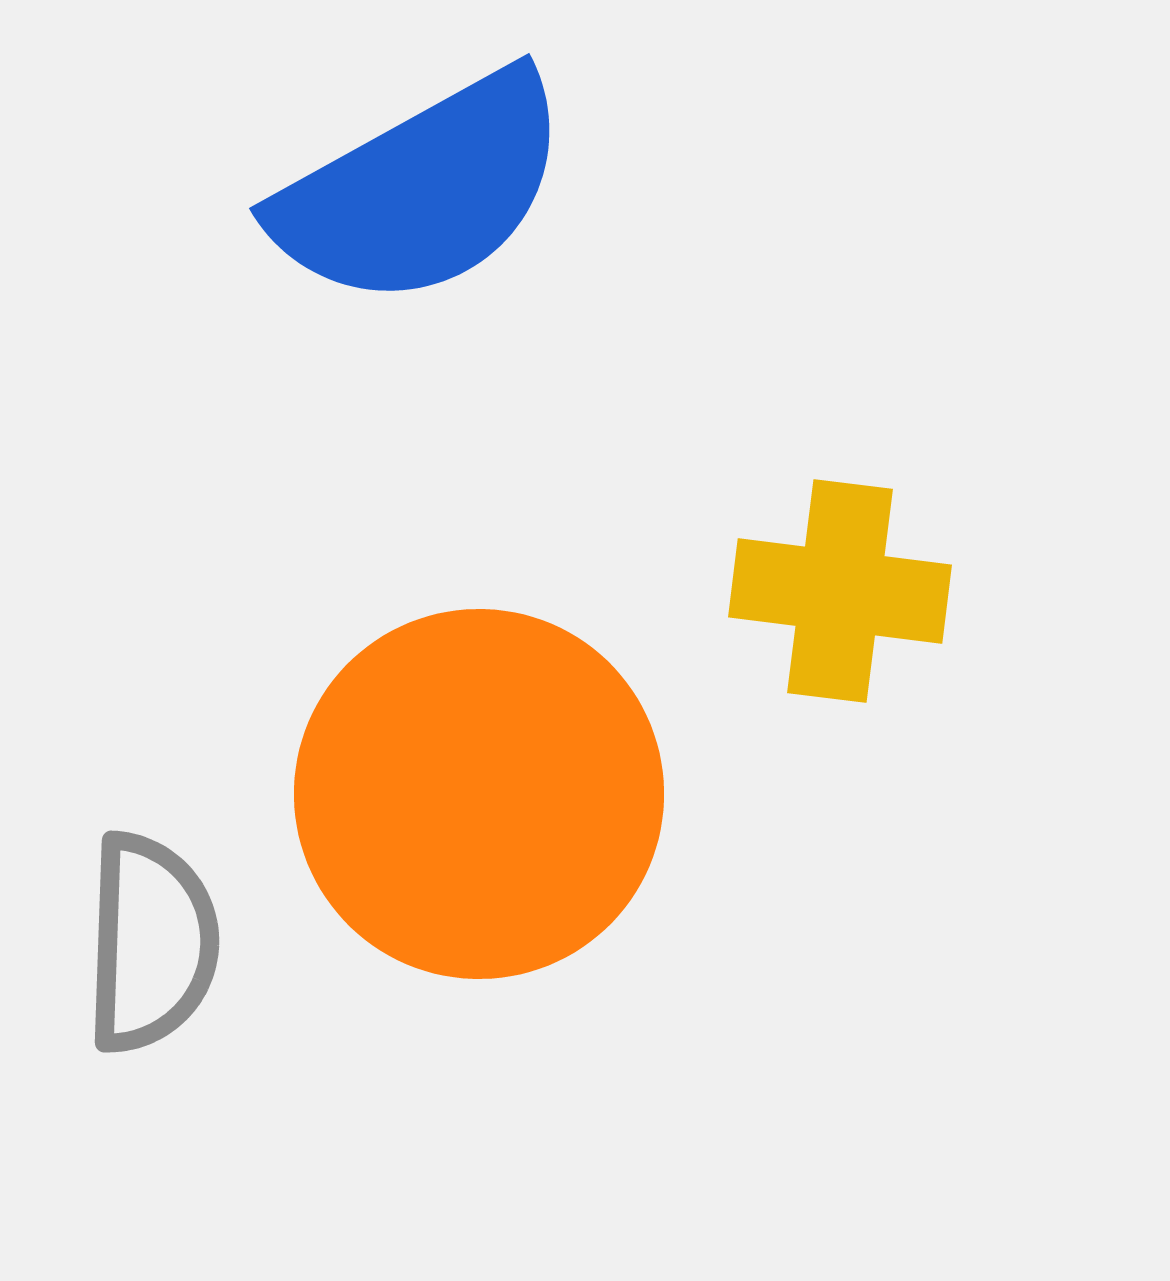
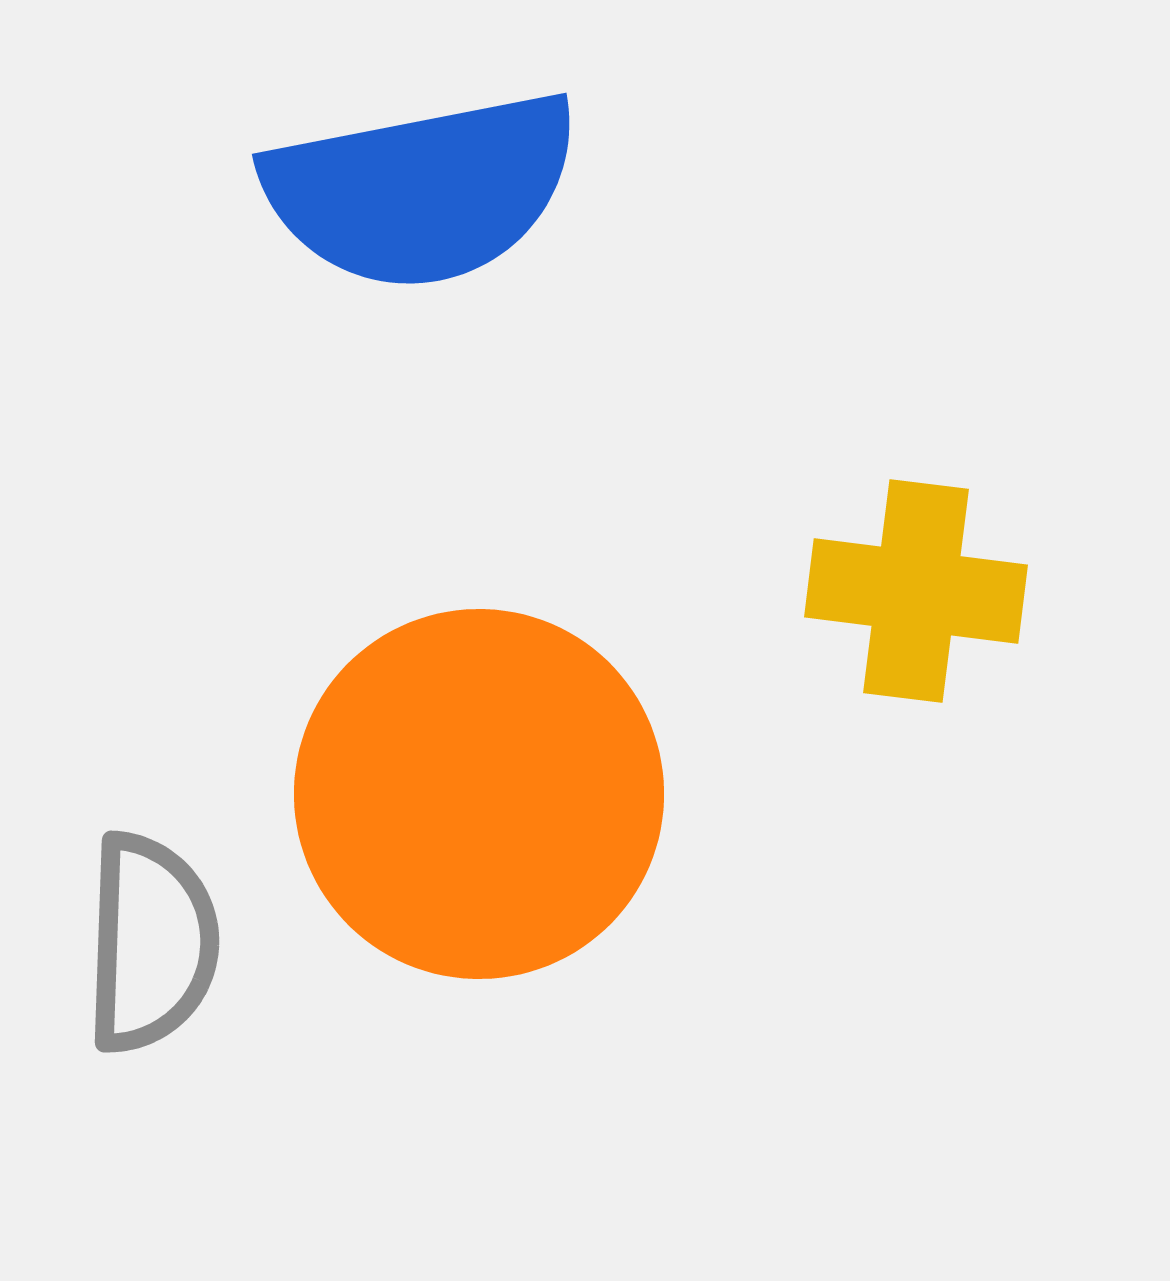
blue semicircle: rotated 18 degrees clockwise
yellow cross: moved 76 px right
